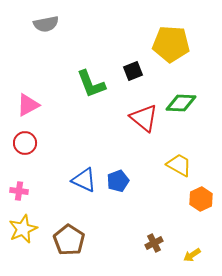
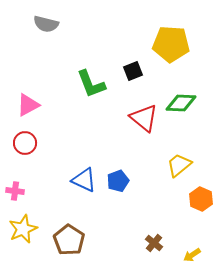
gray semicircle: rotated 25 degrees clockwise
yellow trapezoid: rotated 68 degrees counterclockwise
pink cross: moved 4 px left
orange hexagon: rotated 10 degrees counterclockwise
brown cross: rotated 24 degrees counterclockwise
